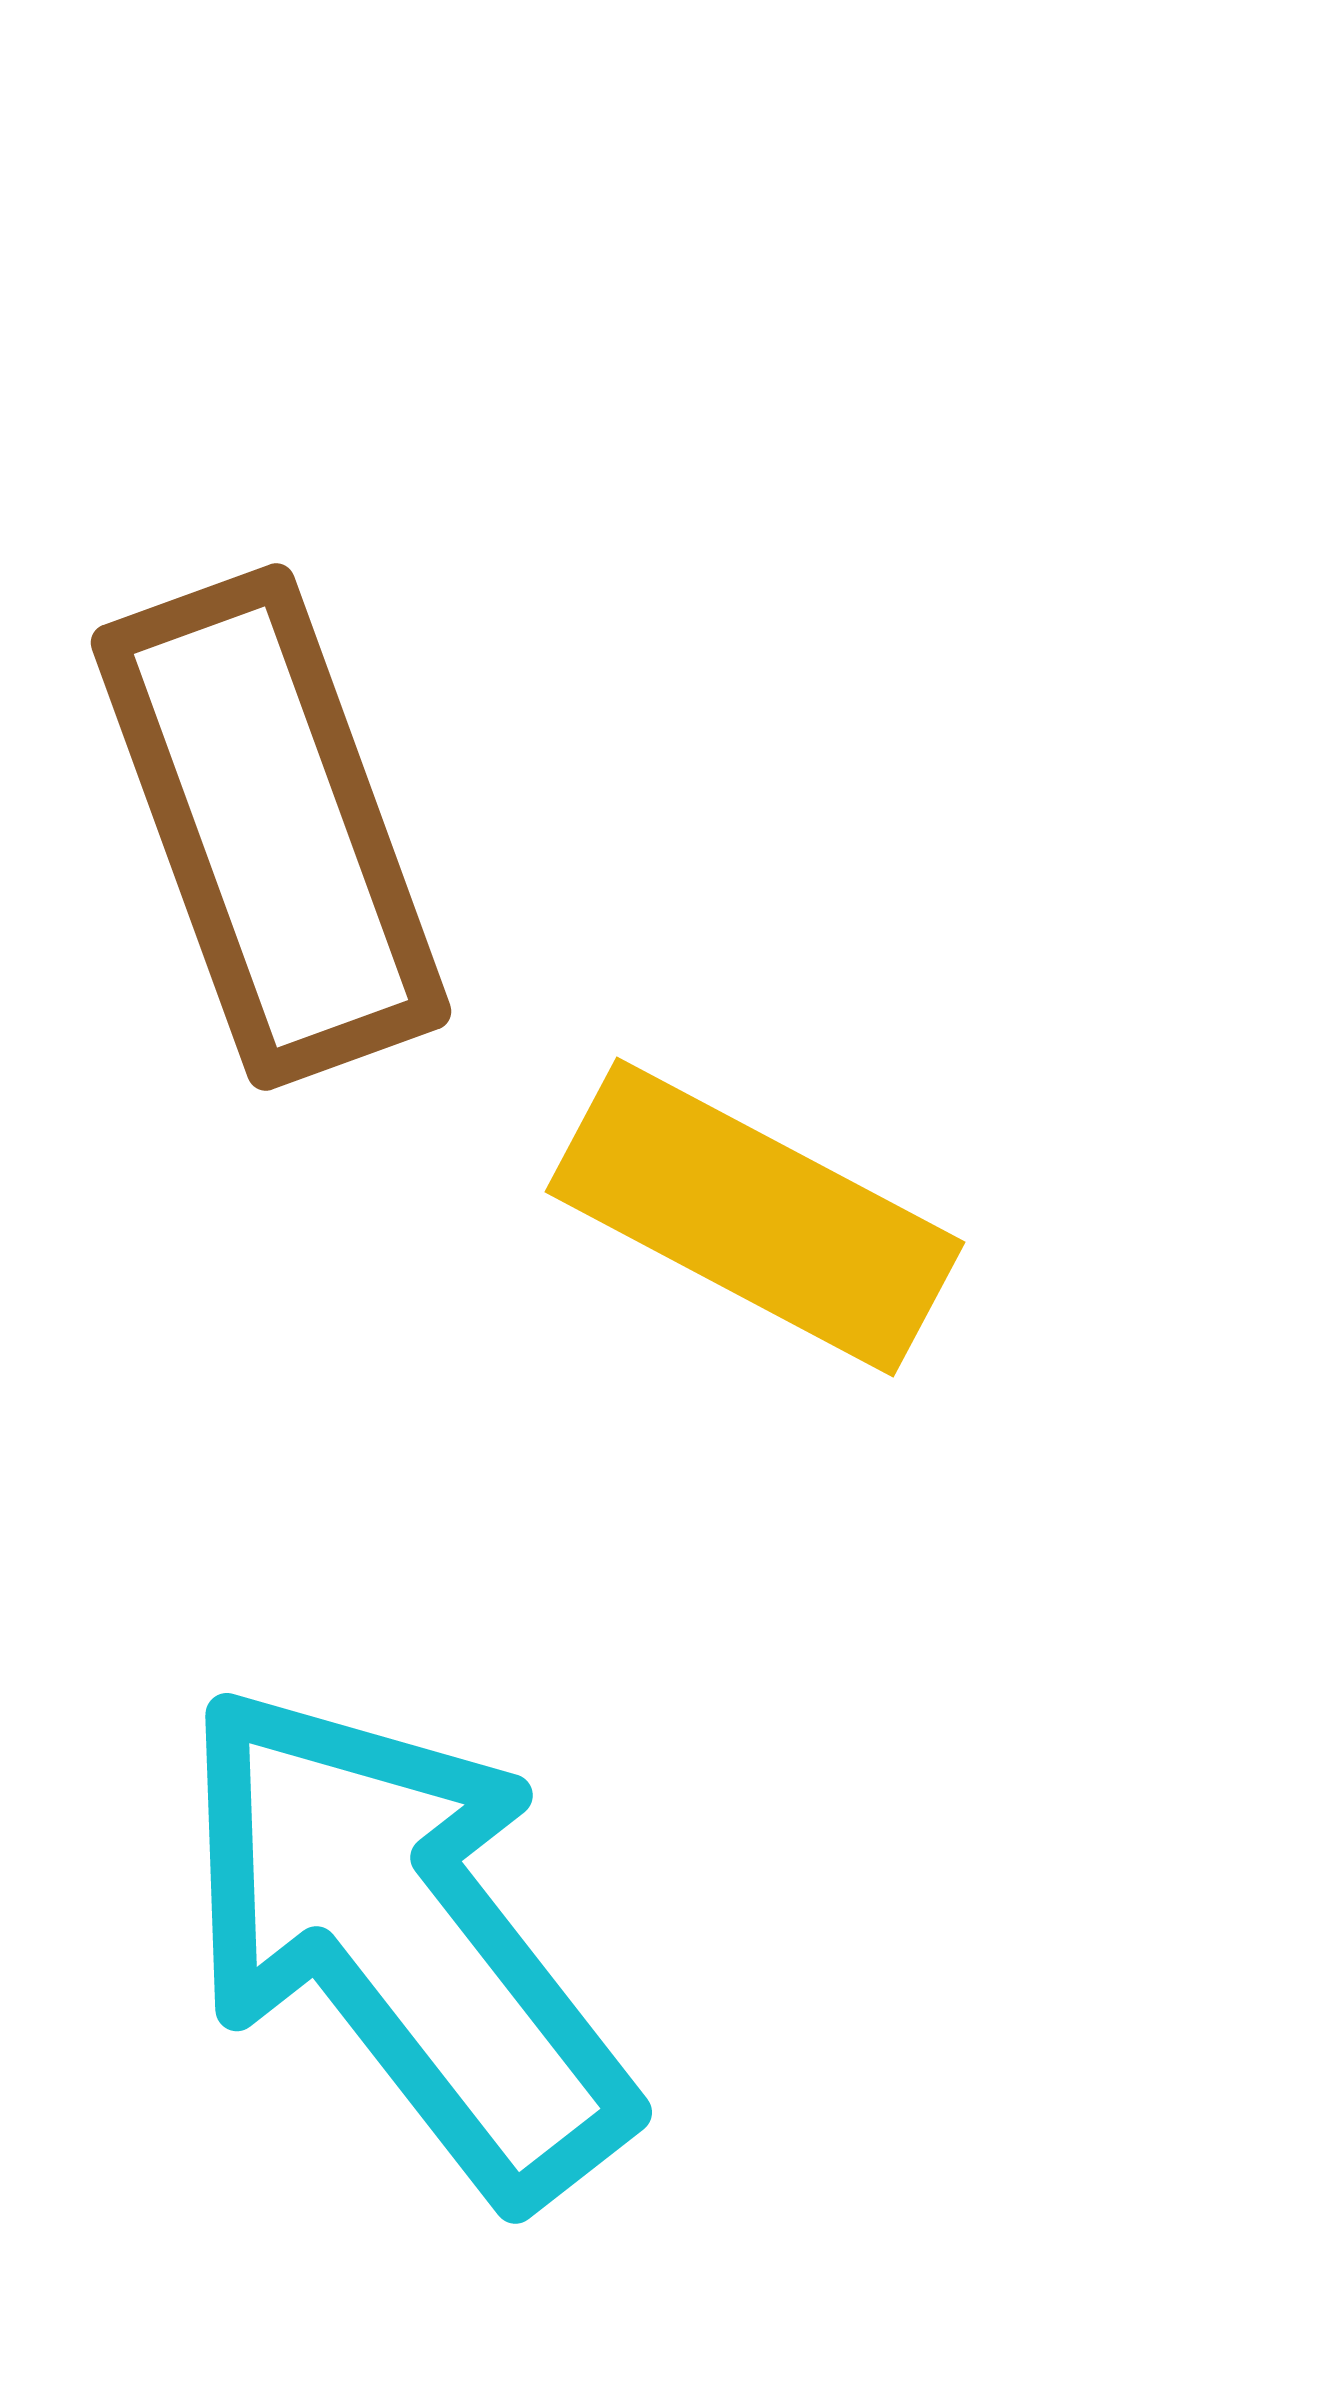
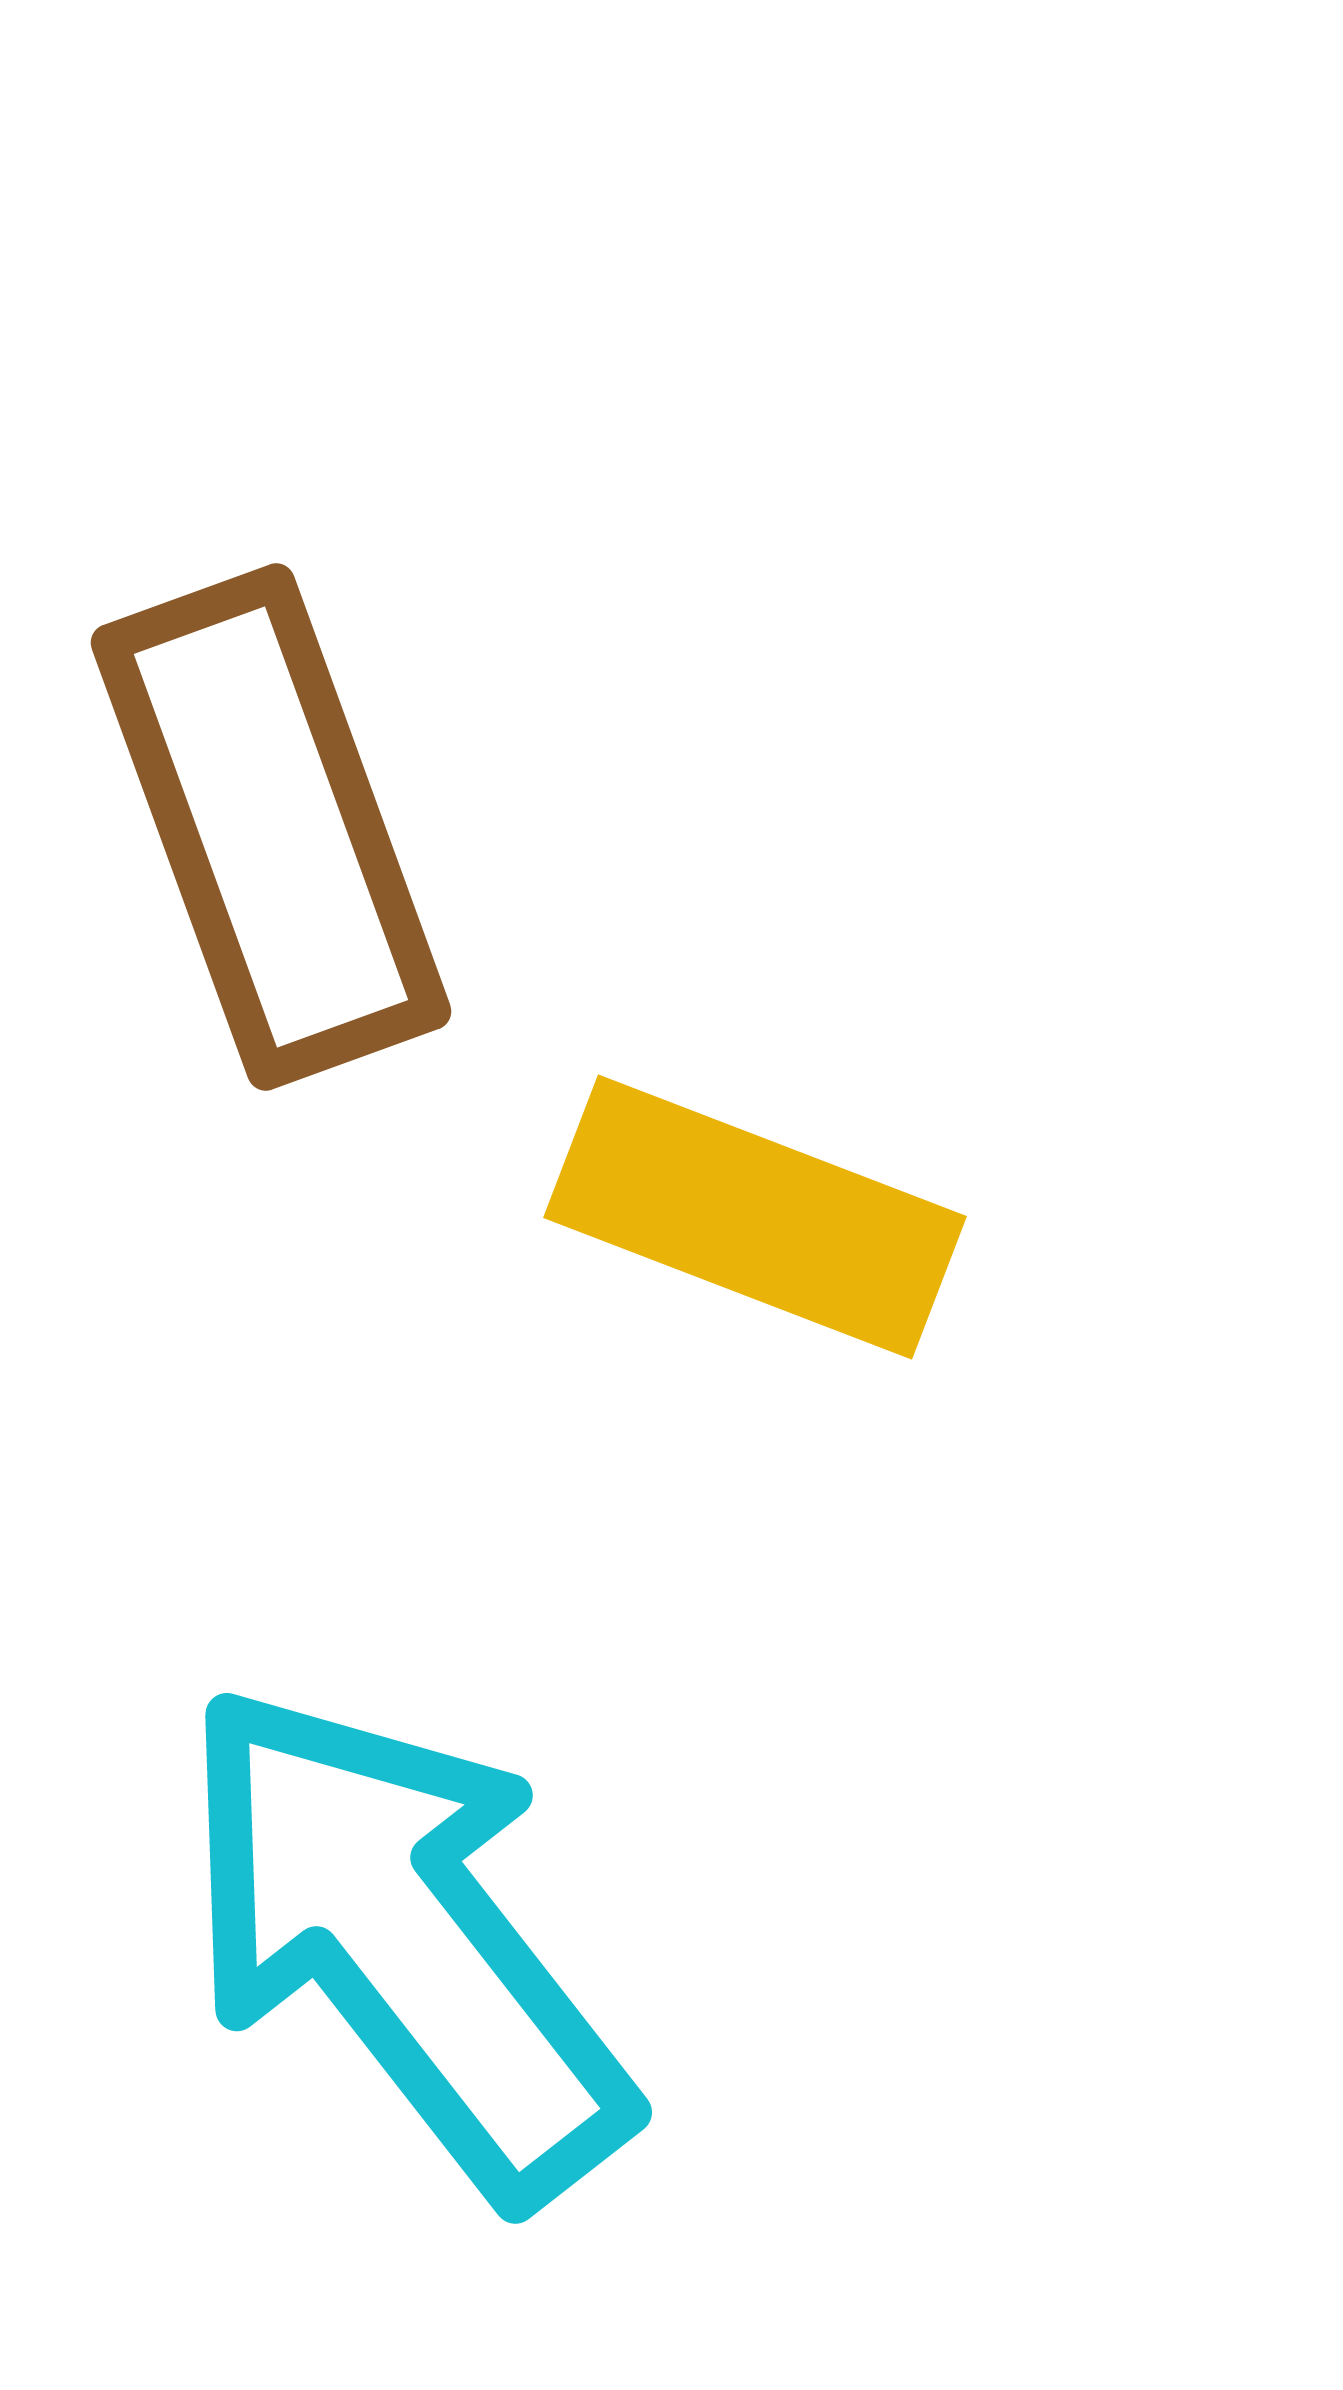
yellow rectangle: rotated 7 degrees counterclockwise
